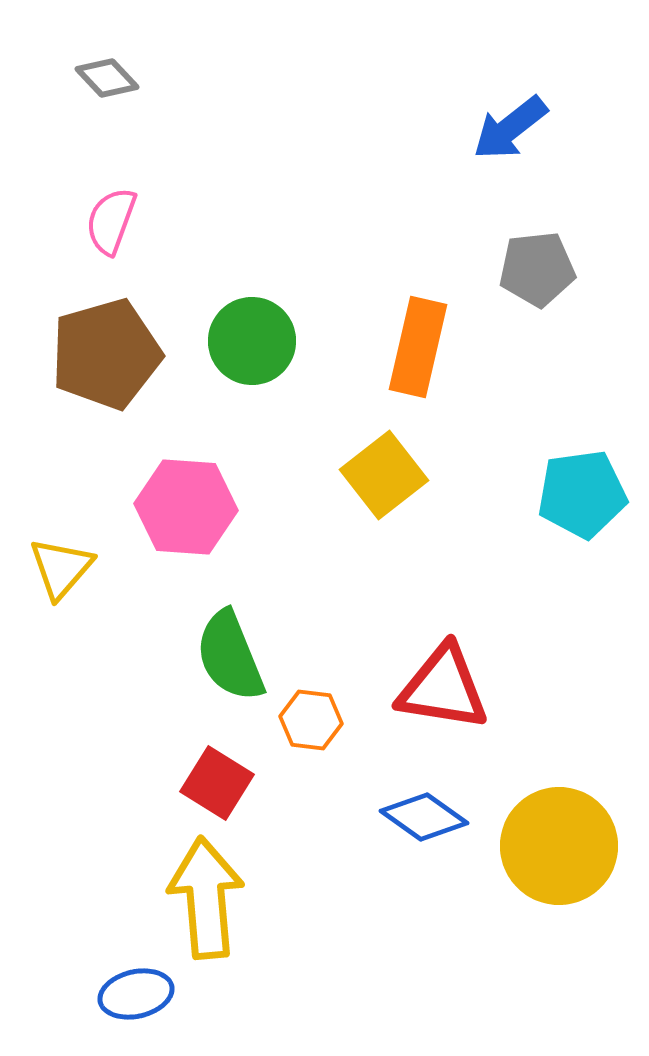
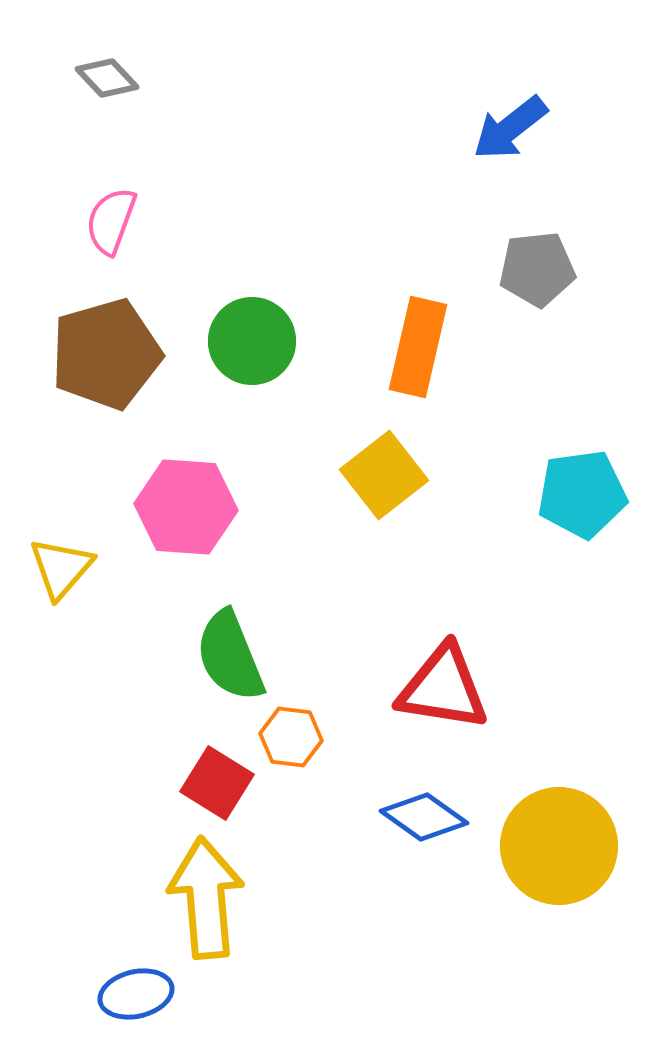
orange hexagon: moved 20 px left, 17 px down
